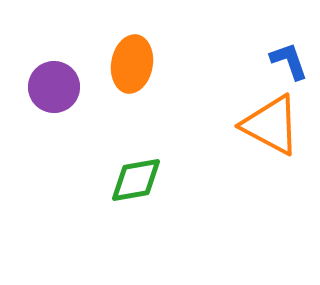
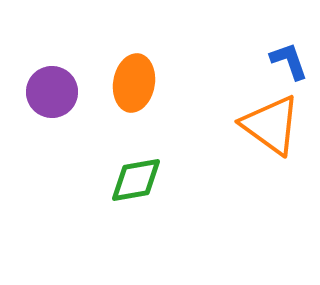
orange ellipse: moved 2 px right, 19 px down
purple circle: moved 2 px left, 5 px down
orange triangle: rotated 8 degrees clockwise
